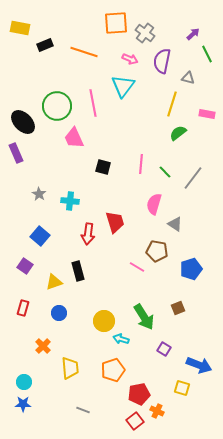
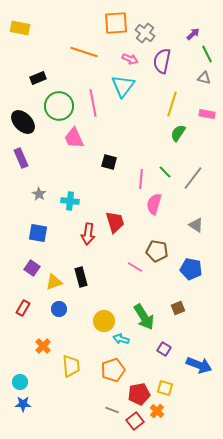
black rectangle at (45, 45): moved 7 px left, 33 px down
gray triangle at (188, 78): moved 16 px right
green circle at (57, 106): moved 2 px right
green semicircle at (178, 133): rotated 18 degrees counterclockwise
purple rectangle at (16, 153): moved 5 px right, 5 px down
pink line at (141, 164): moved 15 px down
black square at (103, 167): moved 6 px right, 5 px up
gray triangle at (175, 224): moved 21 px right, 1 px down
blue square at (40, 236): moved 2 px left, 3 px up; rotated 30 degrees counterclockwise
purple square at (25, 266): moved 7 px right, 2 px down
pink line at (137, 267): moved 2 px left
blue pentagon at (191, 269): rotated 30 degrees clockwise
black rectangle at (78, 271): moved 3 px right, 6 px down
red rectangle at (23, 308): rotated 14 degrees clockwise
blue circle at (59, 313): moved 4 px up
yellow trapezoid at (70, 368): moved 1 px right, 2 px up
cyan circle at (24, 382): moved 4 px left
yellow square at (182, 388): moved 17 px left
gray line at (83, 410): moved 29 px right
orange cross at (157, 411): rotated 16 degrees clockwise
